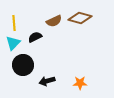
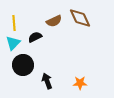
brown diamond: rotated 50 degrees clockwise
black arrow: rotated 84 degrees clockwise
